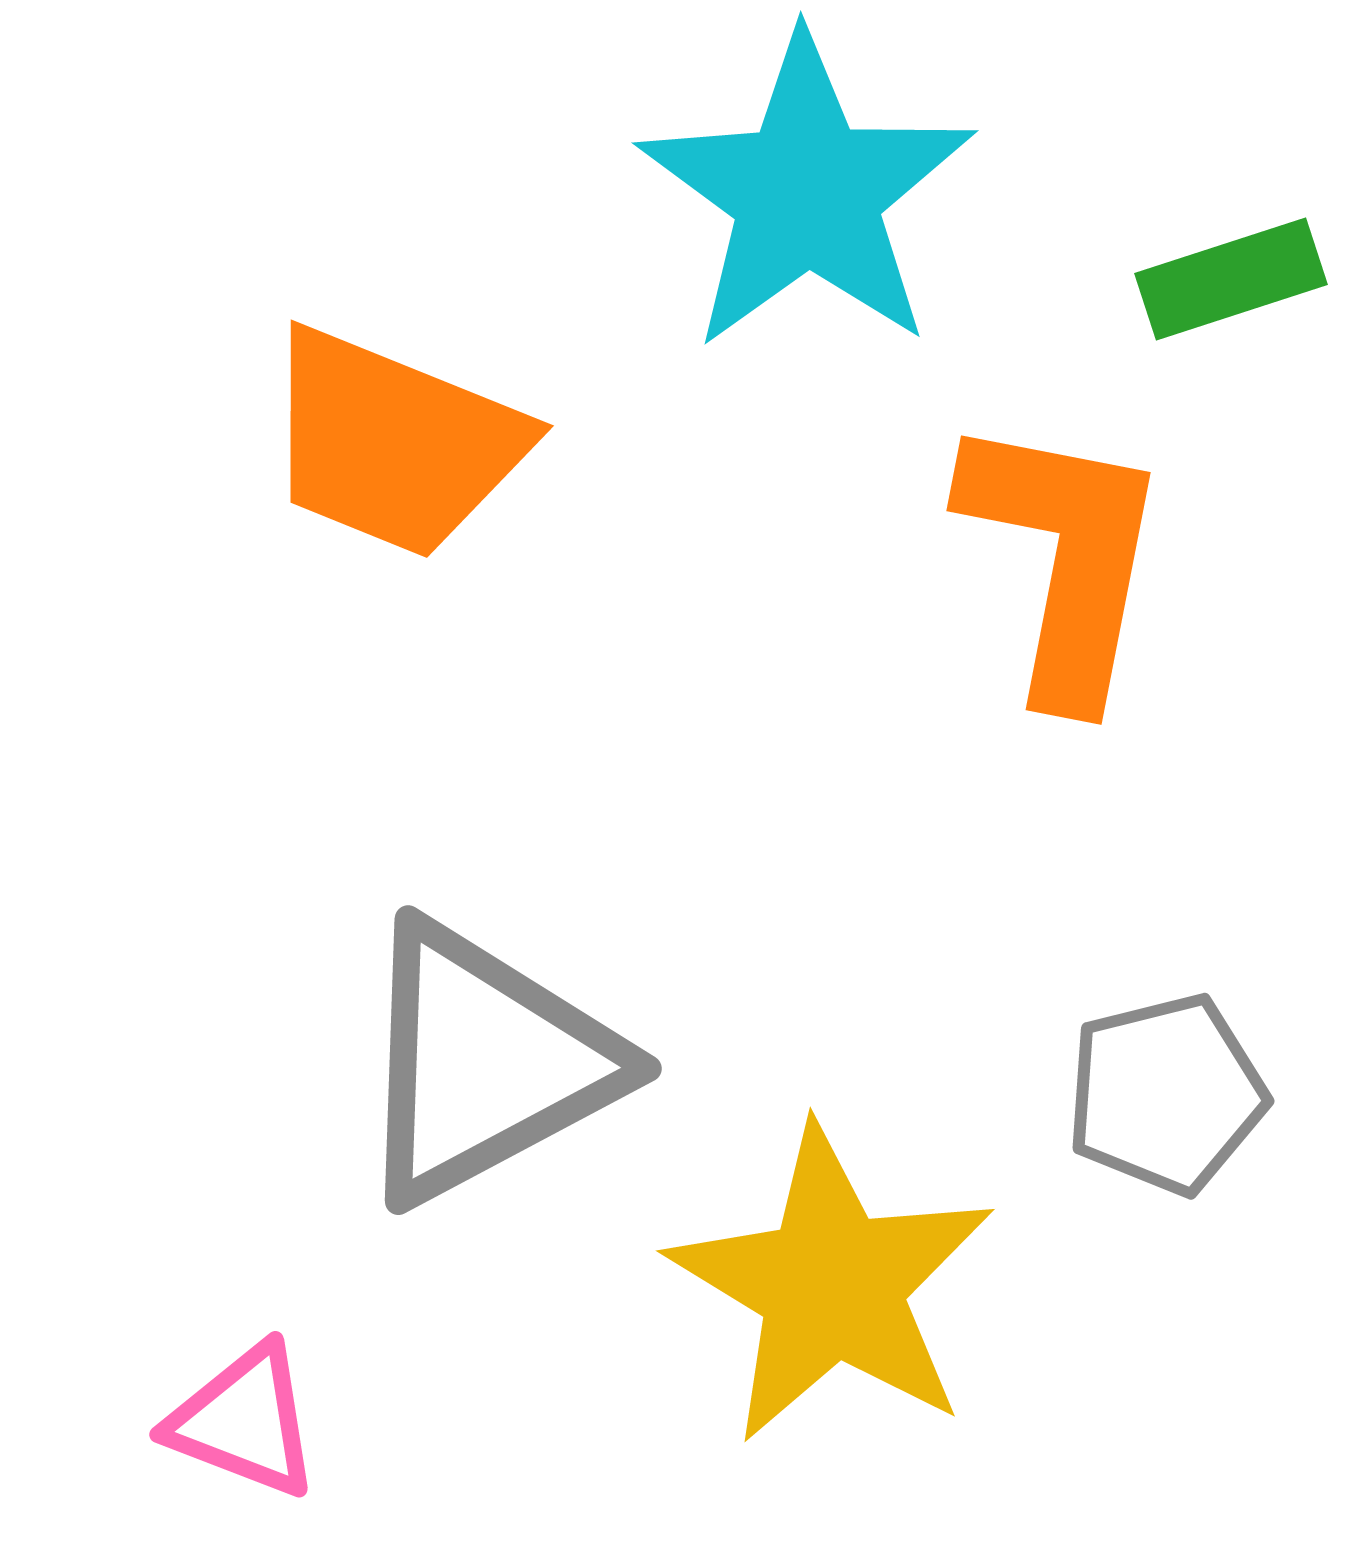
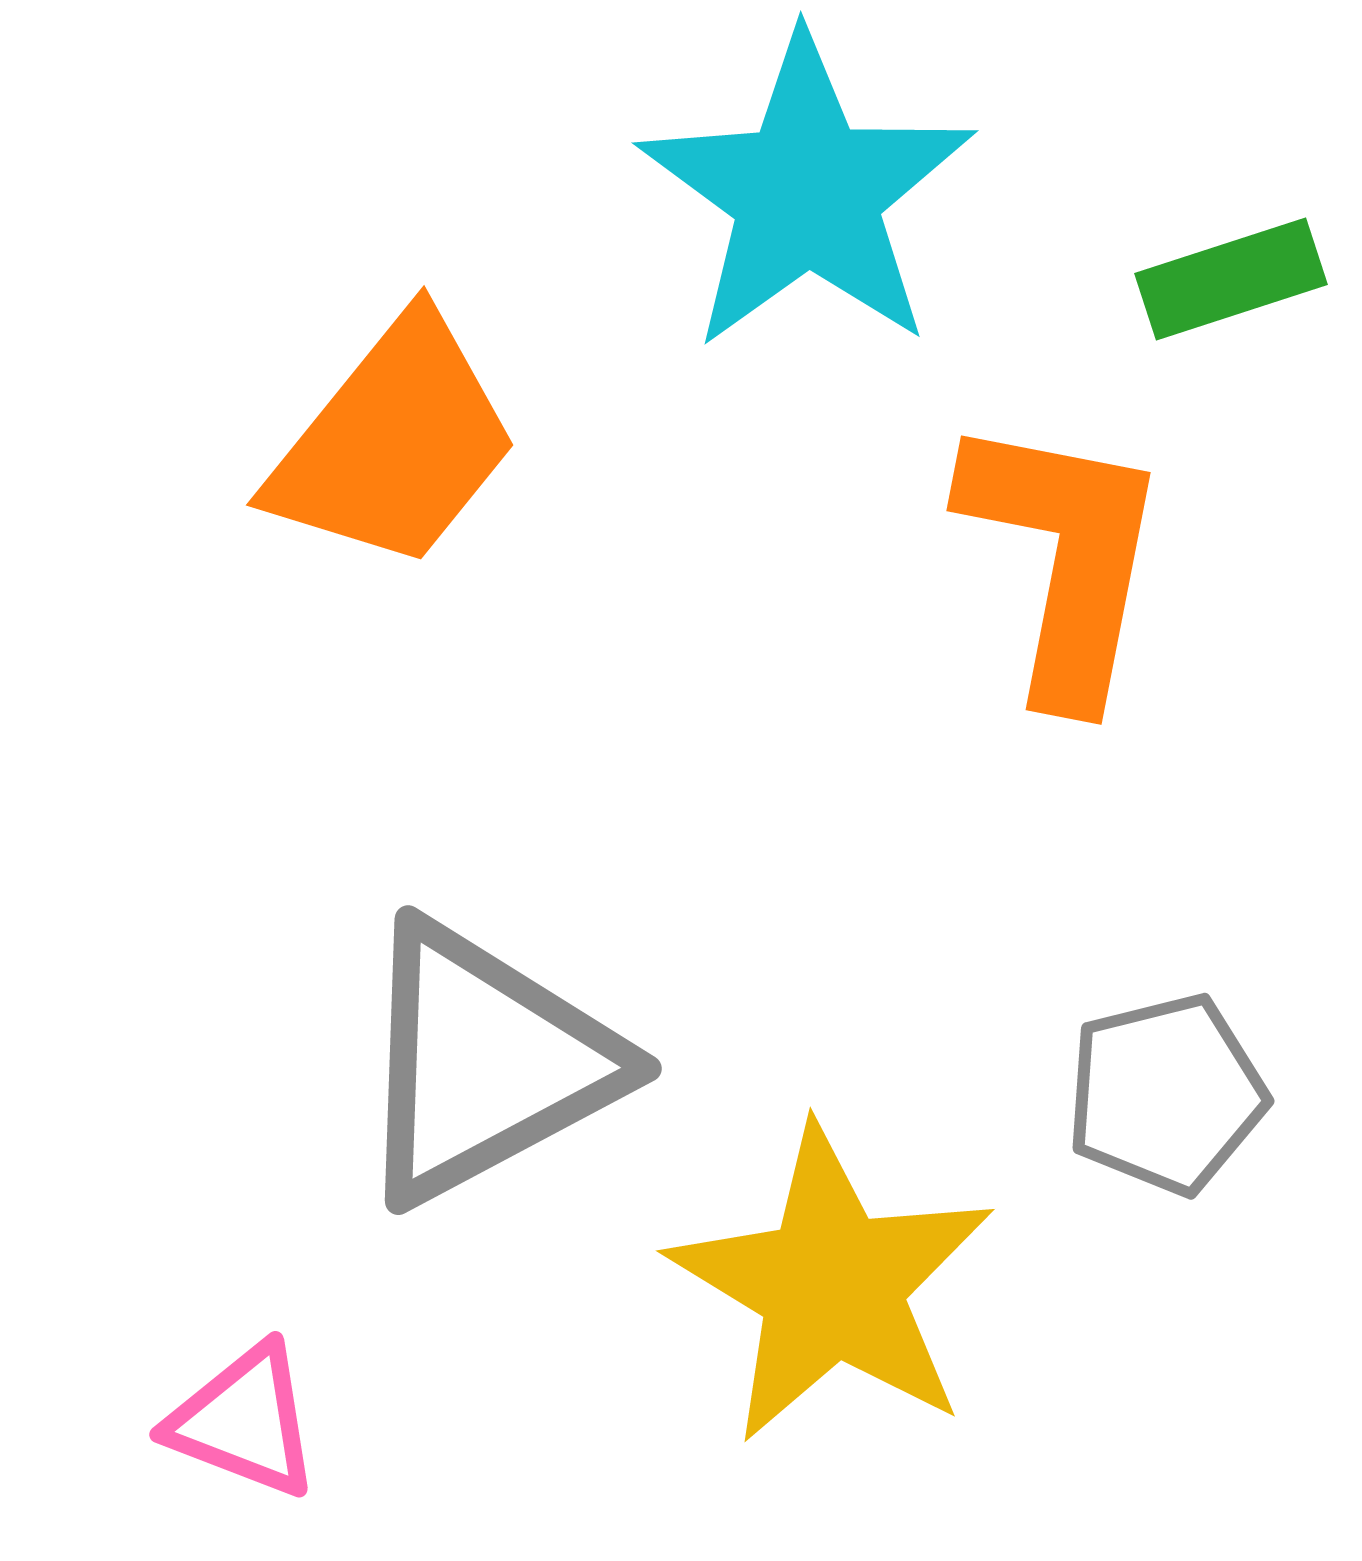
orange trapezoid: rotated 73 degrees counterclockwise
